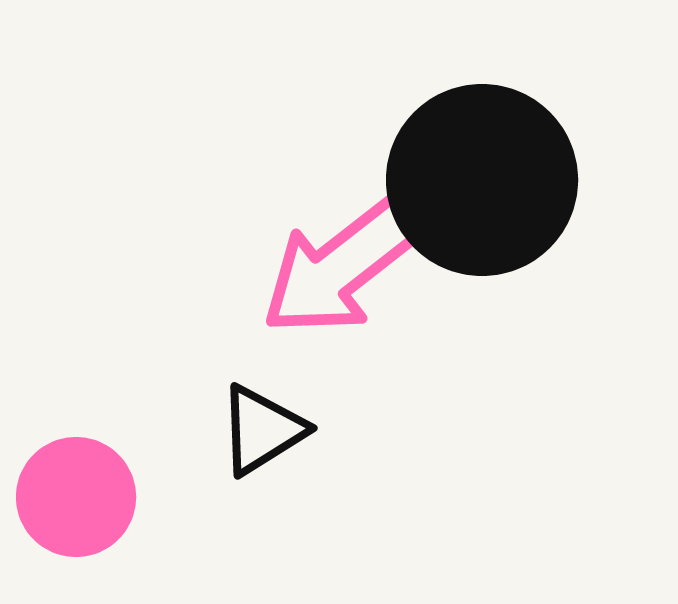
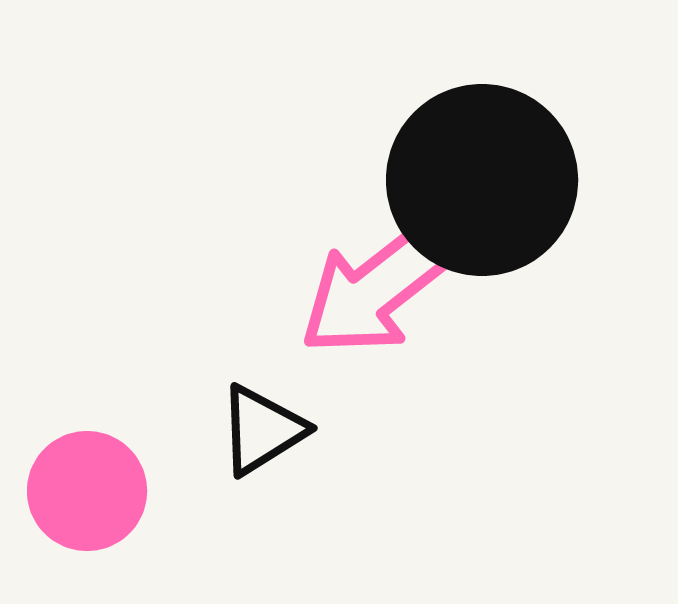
pink arrow: moved 38 px right, 20 px down
pink circle: moved 11 px right, 6 px up
